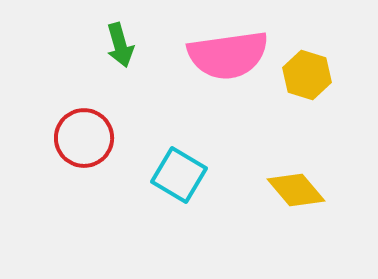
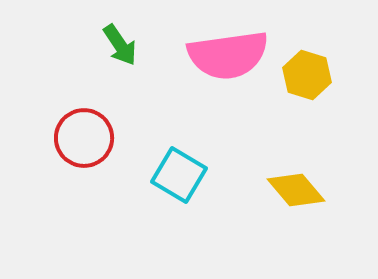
green arrow: rotated 18 degrees counterclockwise
